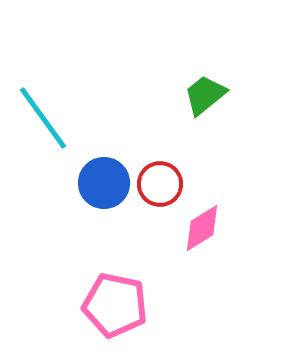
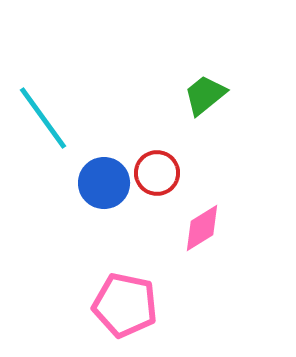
red circle: moved 3 px left, 11 px up
pink pentagon: moved 10 px right
